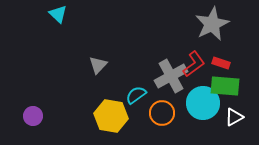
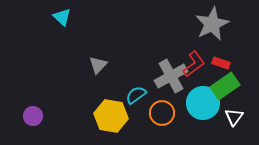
cyan triangle: moved 4 px right, 3 px down
green rectangle: rotated 40 degrees counterclockwise
white triangle: rotated 24 degrees counterclockwise
